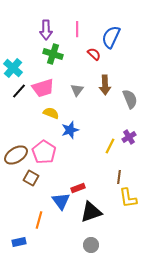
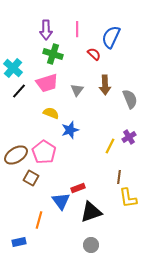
pink trapezoid: moved 4 px right, 5 px up
